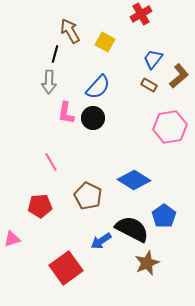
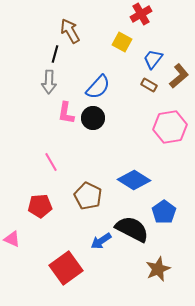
yellow square: moved 17 px right
blue pentagon: moved 4 px up
pink triangle: rotated 42 degrees clockwise
brown star: moved 11 px right, 6 px down
